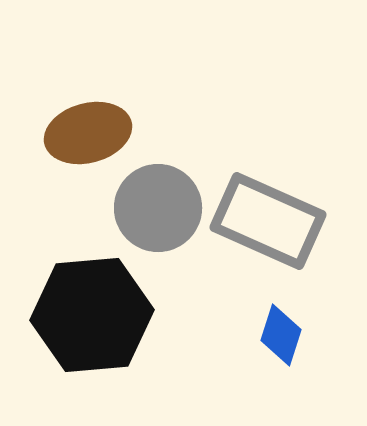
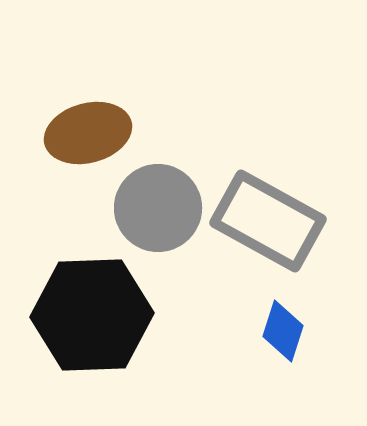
gray rectangle: rotated 5 degrees clockwise
black hexagon: rotated 3 degrees clockwise
blue diamond: moved 2 px right, 4 px up
